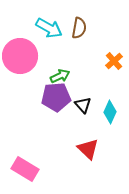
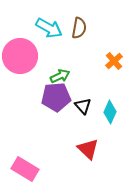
black triangle: moved 1 px down
